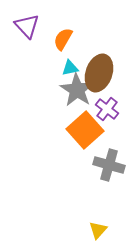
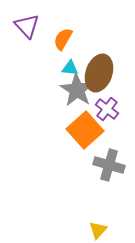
cyan triangle: rotated 18 degrees clockwise
